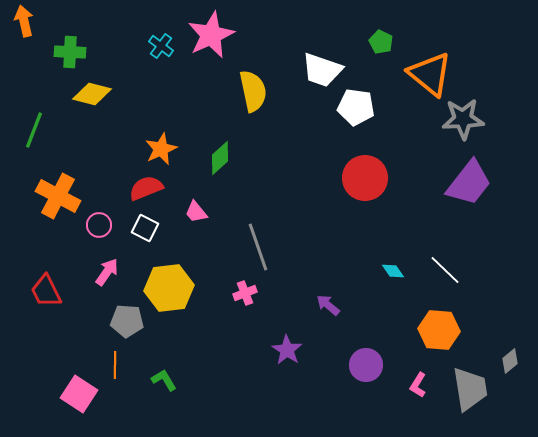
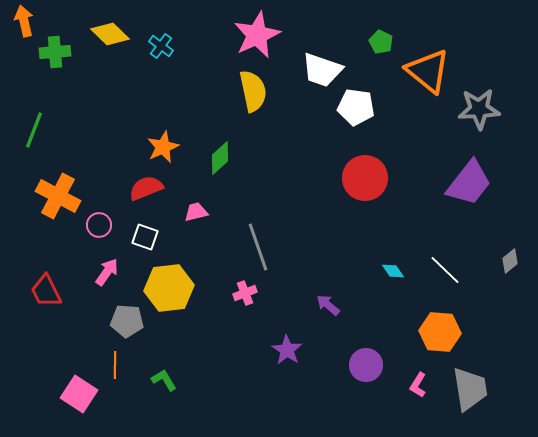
pink star: moved 46 px right
green cross: moved 15 px left; rotated 8 degrees counterclockwise
orange triangle: moved 2 px left, 3 px up
yellow diamond: moved 18 px right, 60 px up; rotated 30 degrees clockwise
gray star: moved 16 px right, 10 px up
orange star: moved 2 px right, 2 px up
pink trapezoid: rotated 115 degrees clockwise
white square: moved 9 px down; rotated 8 degrees counterclockwise
orange hexagon: moved 1 px right, 2 px down
gray diamond: moved 100 px up
